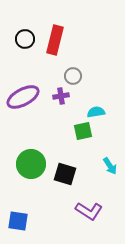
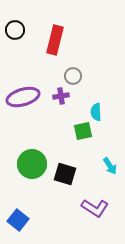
black circle: moved 10 px left, 9 px up
purple ellipse: rotated 12 degrees clockwise
cyan semicircle: rotated 84 degrees counterclockwise
green circle: moved 1 px right
purple L-shape: moved 6 px right, 3 px up
blue square: moved 1 px up; rotated 30 degrees clockwise
